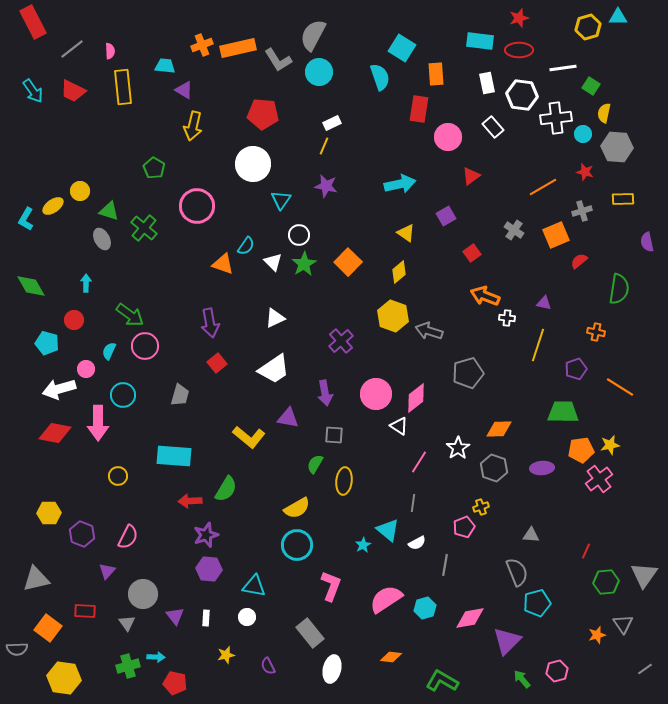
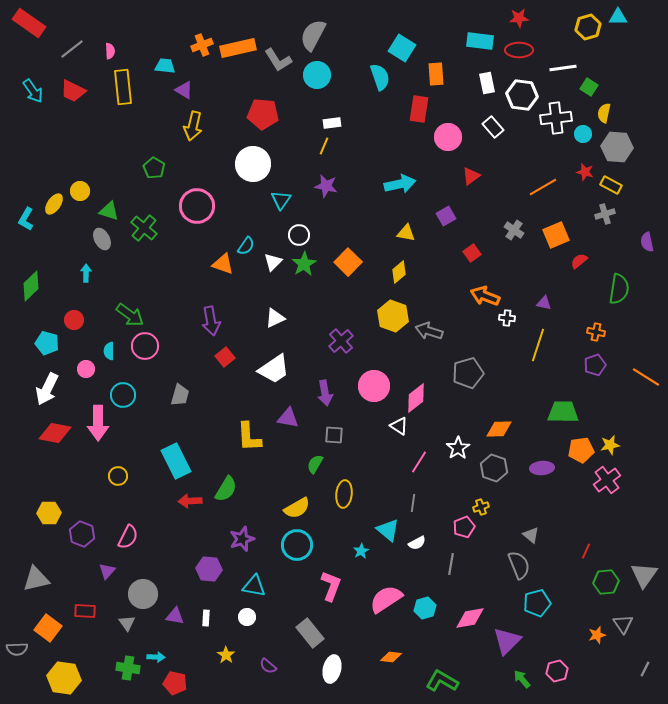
red star at (519, 18): rotated 12 degrees clockwise
red rectangle at (33, 22): moved 4 px left, 1 px down; rotated 28 degrees counterclockwise
cyan circle at (319, 72): moved 2 px left, 3 px down
green square at (591, 86): moved 2 px left, 1 px down
white rectangle at (332, 123): rotated 18 degrees clockwise
yellow rectangle at (623, 199): moved 12 px left, 14 px up; rotated 30 degrees clockwise
yellow ellipse at (53, 206): moved 1 px right, 2 px up; rotated 20 degrees counterclockwise
gray cross at (582, 211): moved 23 px right, 3 px down
yellow triangle at (406, 233): rotated 24 degrees counterclockwise
white triangle at (273, 262): rotated 30 degrees clockwise
cyan arrow at (86, 283): moved 10 px up
green diamond at (31, 286): rotated 76 degrees clockwise
purple arrow at (210, 323): moved 1 px right, 2 px up
cyan semicircle at (109, 351): rotated 24 degrees counterclockwise
red square at (217, 363): moved 8 px right, 6 px up
purple pentagon at (576, 369): moved 19 px right, 4 px up
orange line at (620, 387): moved 26 px right, 10 px up
white arrow at (59, 389): moved 12 px left; rotated 48 degrees counterclockwise
pink circle at (376, 394): moved 2 px left, 8 px up
yellow L-shape at (249, 437): rotated 48 degrees clockwise
cyan rectangle at (174, 456): moved 2 px right, 5 px down; rotated 60 degrees clockwise
pink cross at (599, 479): moved 8 px right, 1 px down
yellow ellipse at (344, 481): moved 13 px down
purple star at (206, 535): moved 36 px right, 4 px down
gray triangle at (531, 535): rotated 36 degrees clockwise
cyan star at (363, 545): moved 2 px left, 6 px down
gray line at (445, 565): moved 6 px right, 1 px up
gray semicircle at (517, 572): moved 2 px right, 7 px up
purple triangle at (175, 616): rotated 42 degrees counterclockwise
yellow star at (226, 655): rotated 24 degrees counterclockwise
green cross at (128, 666): moved 2 px down; rotated 25 degrees clockwise
purple semicircle at (268, 666): rotated 24 degrees counterclockwise
gray line at (645, 669): rotated 28 degrees counterclockwise
